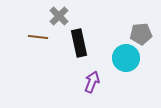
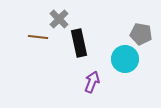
gray cross: moved 3 px down
gray pentagon: rotated 15 degrees clockwise
cyan circle: moved 1 px left, 1 px down
